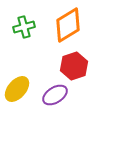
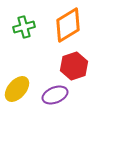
purple ellipse: rotated 10 degrees clockwise
